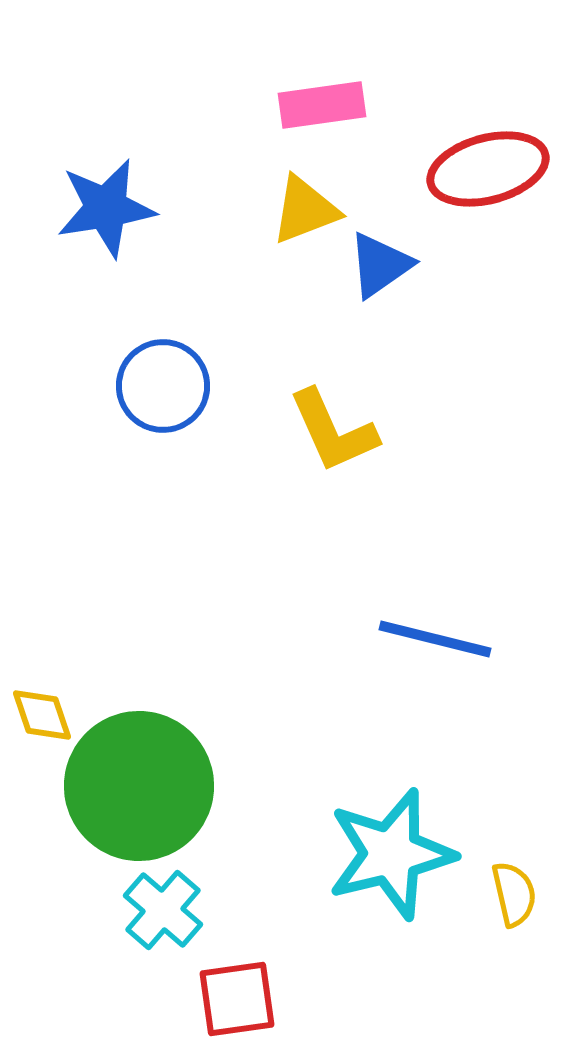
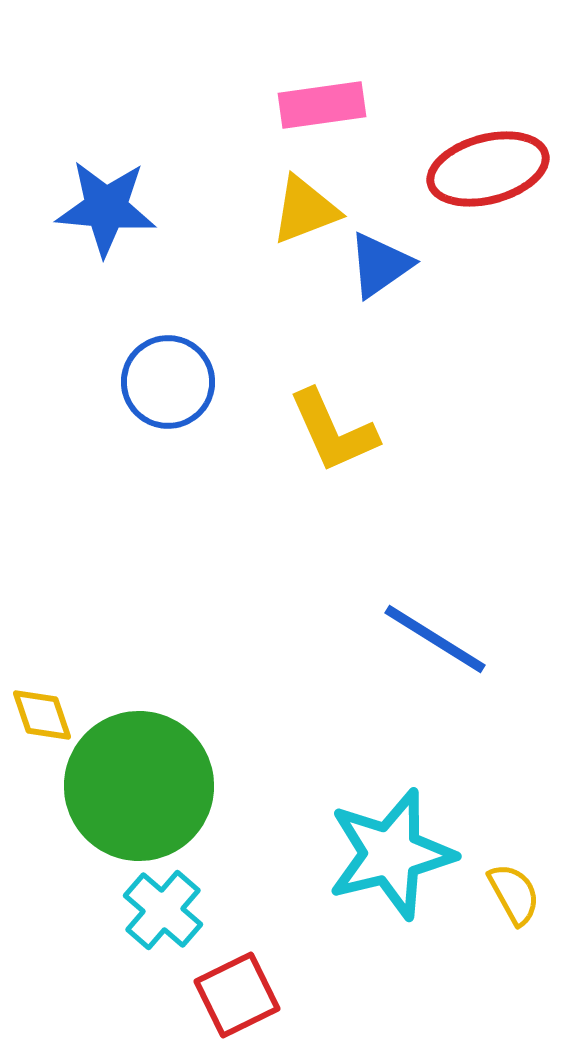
blue star: rotated 14 degrees clockwise
blue circle: moved 5 px right, 4 px up
blue line: rotated 18 degrees clockwise
yellow semicircle: rotated 16 degrees counterclockwise
red square: moved 4 px up; rotated 18 degrees counterclockwise
